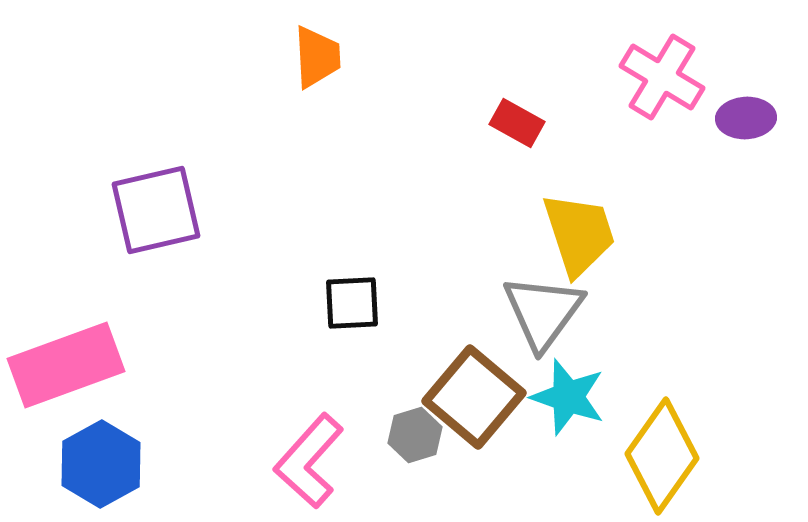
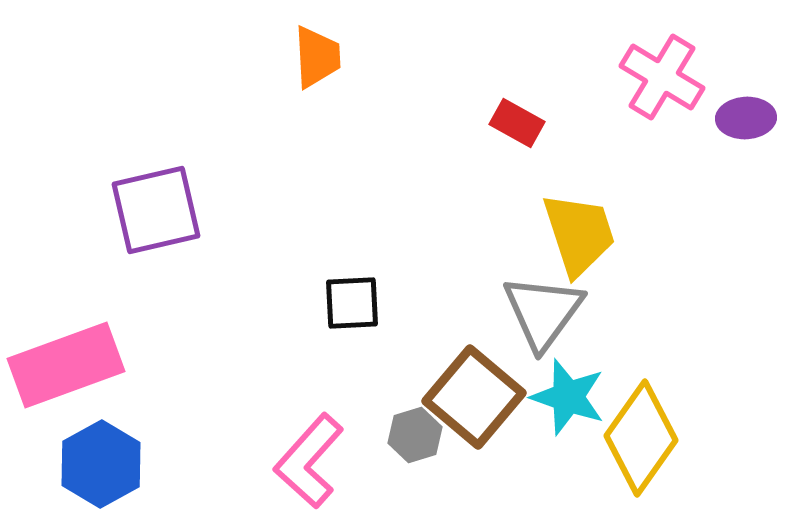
yellow diamond: moved 21 px left, 18 px up
